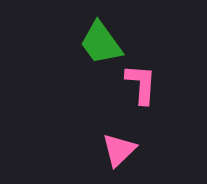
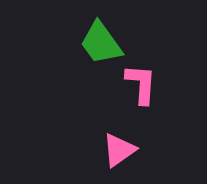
pink triangle: rotated 9 degrees clockwise
